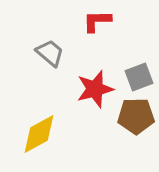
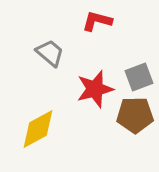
red L-shape: rotated 16 degrees clockwise
brown pentagon: moved 1 px left, 1 px up
yellow diamond: moved 1 px left, 5 px up
